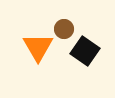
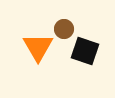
black square: rotated 16 degrees counterclockwise
